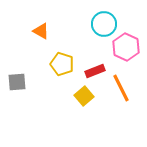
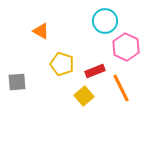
cyan circle: moved 1 px right, 3 px up
